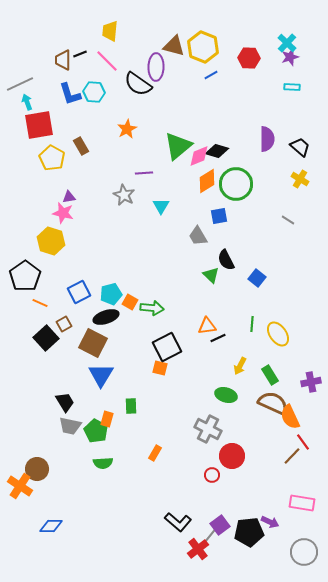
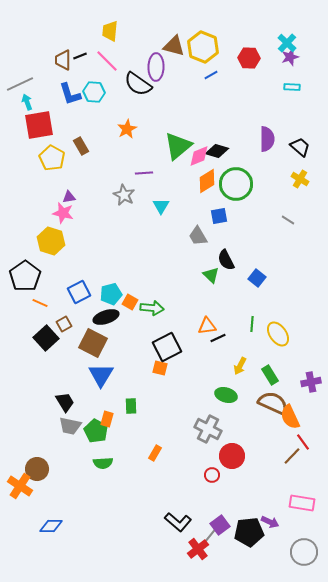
black line at (80, 54): moved 2 px down
